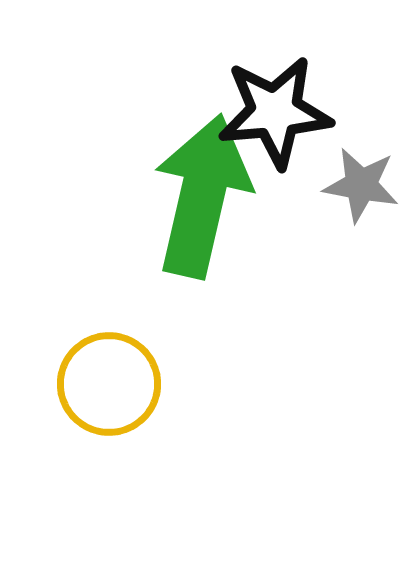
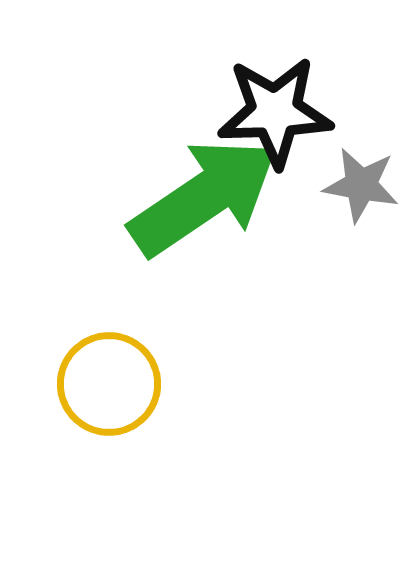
black star: rotated 3 degrees clockwise
green arrow: moved 2 px right, 1 px down; rotated 43 degrees clockwise
